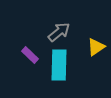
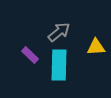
yellow triangle: rotated 30 degrees clockwise
